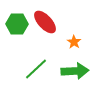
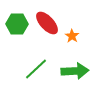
red ellipse: moved 2 px right, 1 px down
orange star: moved 2 px left, 6 px up
